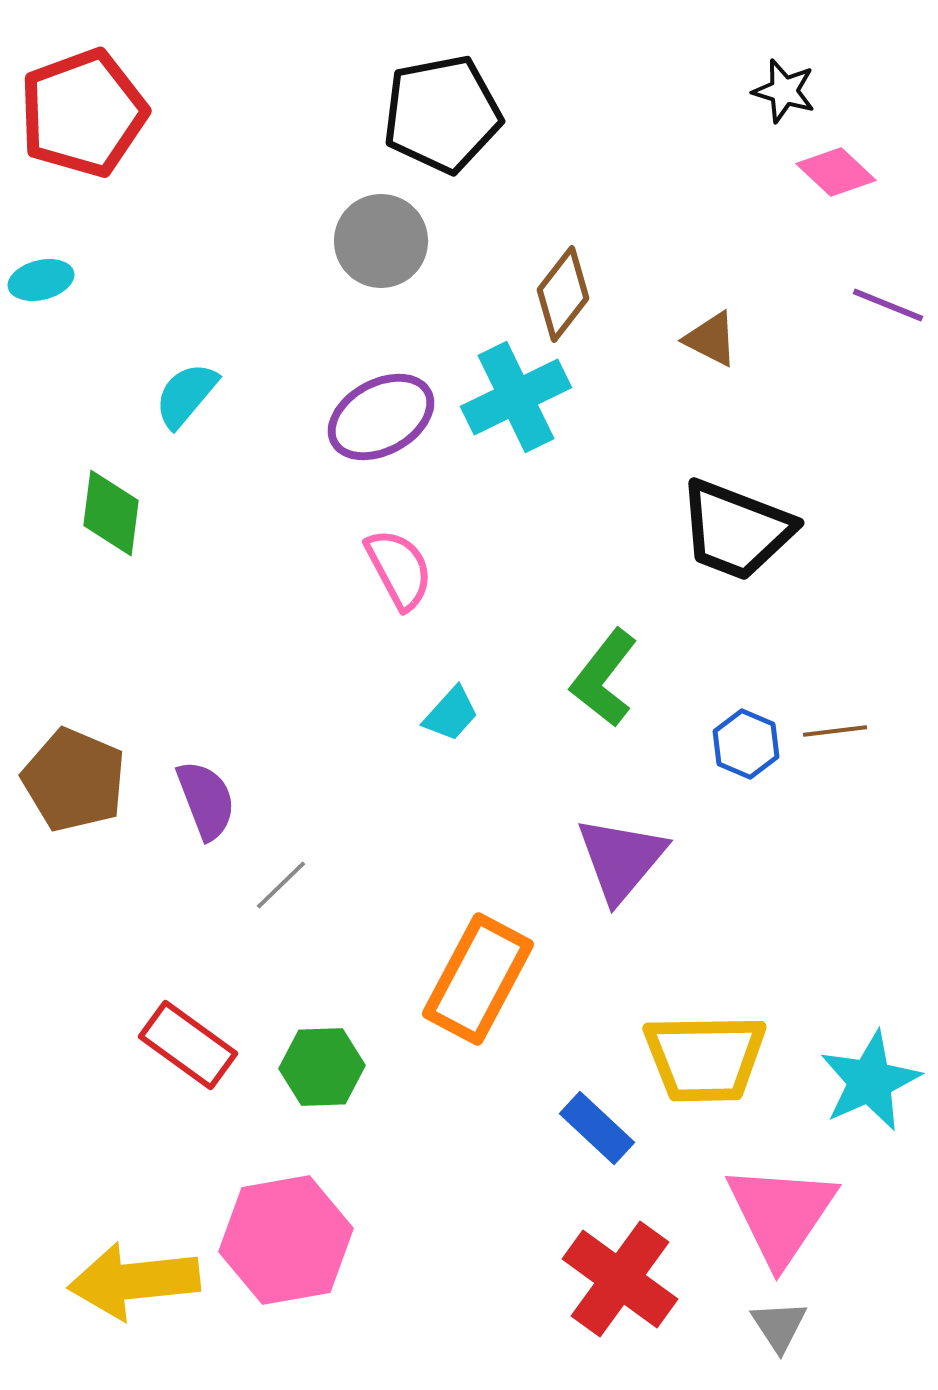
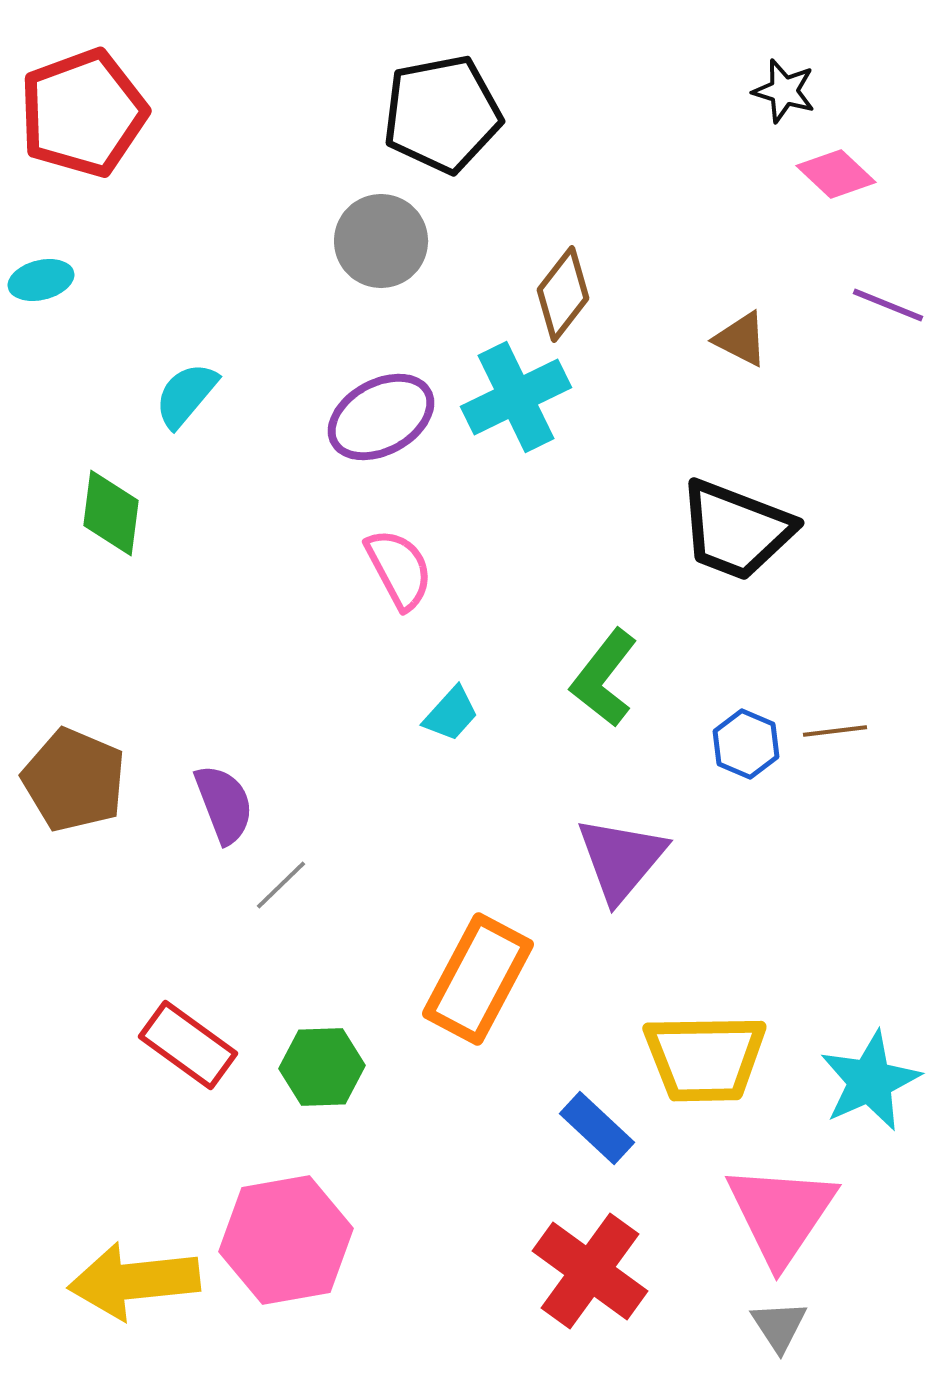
pink diamond: moved 2 px down
brown triangle: moved 30 px right
purple semicircle: moved 18 px right, 4 px down
red cross: moved 30 px left, 8 px up
